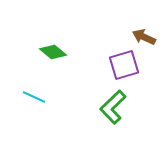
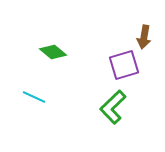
brown arrow: rotated 105 degrees counterclockwise
